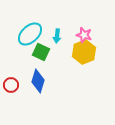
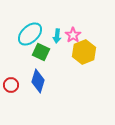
pink star: moved 11 px left; rotated 21 degrees clockwise
